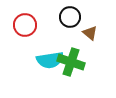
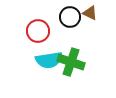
red circle: moved 13 px right, 6 px down
brown triangle: moved 20 px up; rotated 14 degrees counterclockwise
cyan semicircle: moved 1 px left
